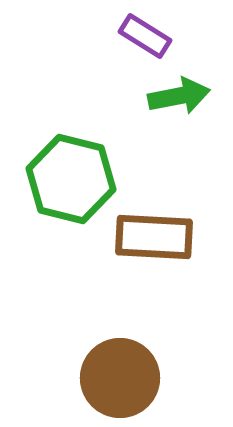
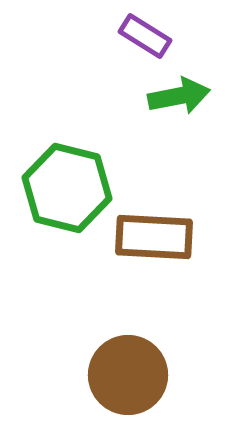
green hexagon: moved 4 px left, 9 px down
brown circle: moved 8 px right, 3 px up
